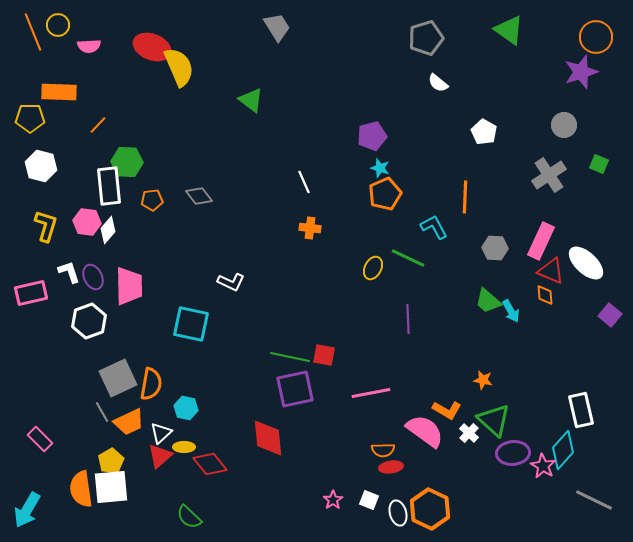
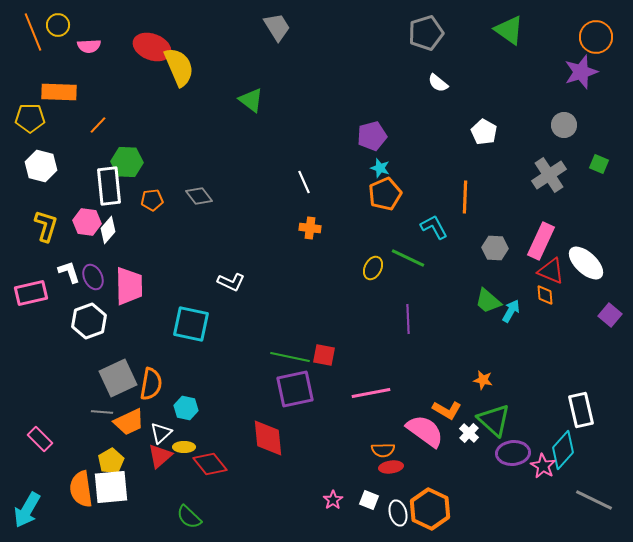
gray pentagon at (426, 38): moved 5 px up
cyan arrow at (511, 311): rotated 120 degrees counterclockwise
gray line at (102, 412): rotated 55 degrees counterclockwise
